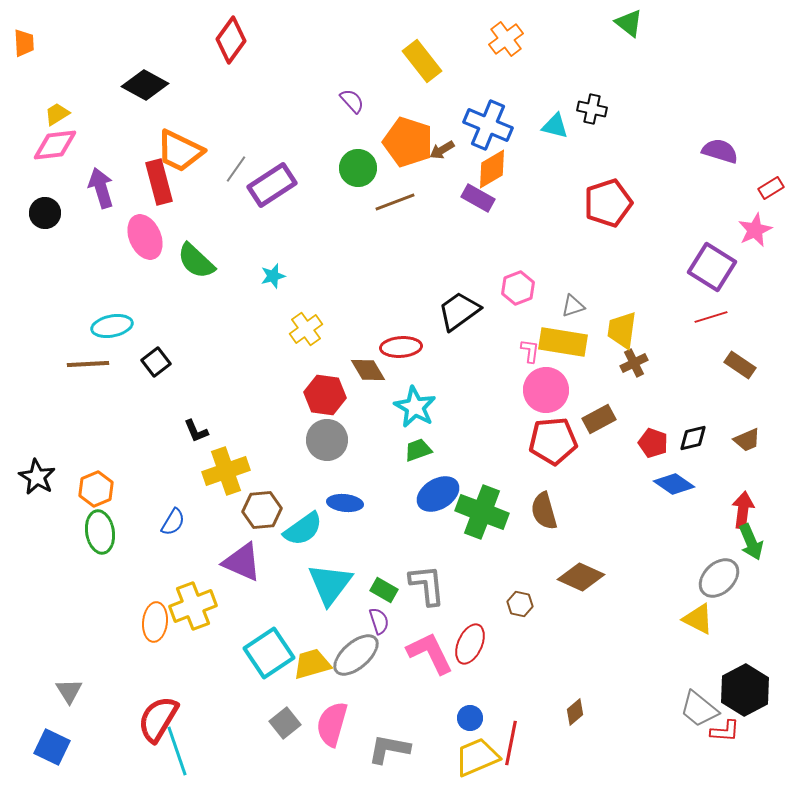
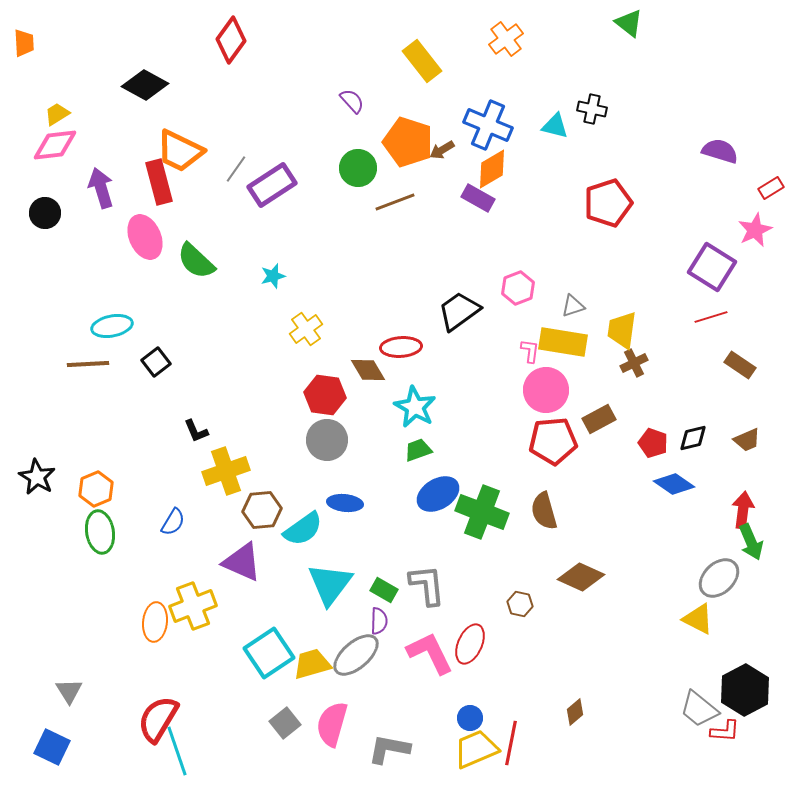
purple semicircle at (379, 621): rotated 20 degrees clockwise
yellow trapezoid at (477, 757): moved 1 px left, 8 px up
